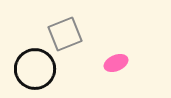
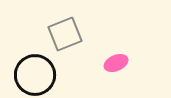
black circle: moved 6 px down
